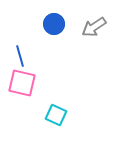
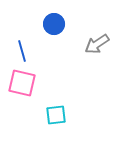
gray arrow: moved 3 px right, 17 px down
blue line: moved 2 px right, 5 px up
cyan square: rotated 30 degrees counterclockwise
